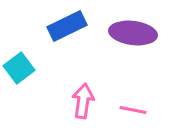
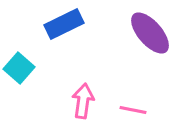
blue rectangle: moved 3 px left, 2 px up
purple ellipse: moved 17 px right; rotated 42 degrees clockwise
cyan square: rotated 12 degrees counterclockwise
